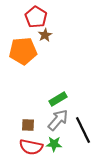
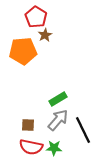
green star: moved 4 px down
